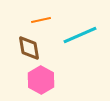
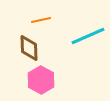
cyan line: moved 8 px right, 1 px down
brown diamond: rotated 8 degrees clockwise
